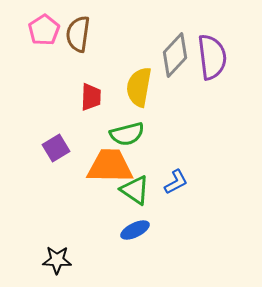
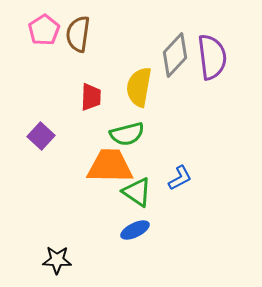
purple square: moved 15 px left, 12 px up; rotated 16 degrees counterclockwise
blue L-shape: moved 4 px right, 4 px up
green triangle: moved 2 px right, 2 px down
